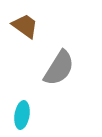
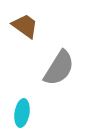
cyan ellipse: moved 2 px up
